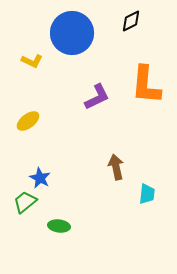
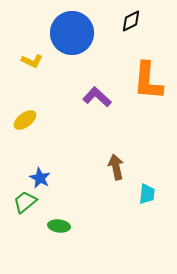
orange L-shape: moved 2 px right, 4 px up
purple L-shape: rotated 112 degrees counterclockwise
yellow ellipse: moved 3 px left, 1 px up
